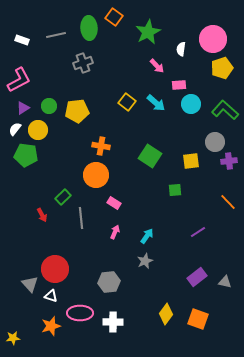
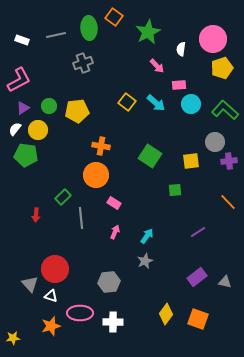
red arrow at (42, 215): moved 6 px left; rotated 32 degrees clockwise
